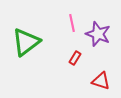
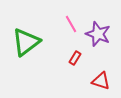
pink line: moved 1 px left, 1 px down; rotated 18 degrees counterclockwise
